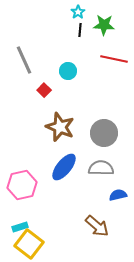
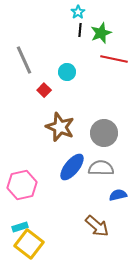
green star: moved 3 px left, 8 px down; rotated 25 degrees counterclockwise
cyan circle: moved 1 px left, 1 px down
blue ellipse: moved 8 px right
